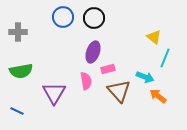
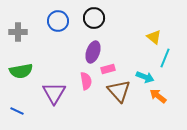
blue circle: moved 5 px left, 4 px down
